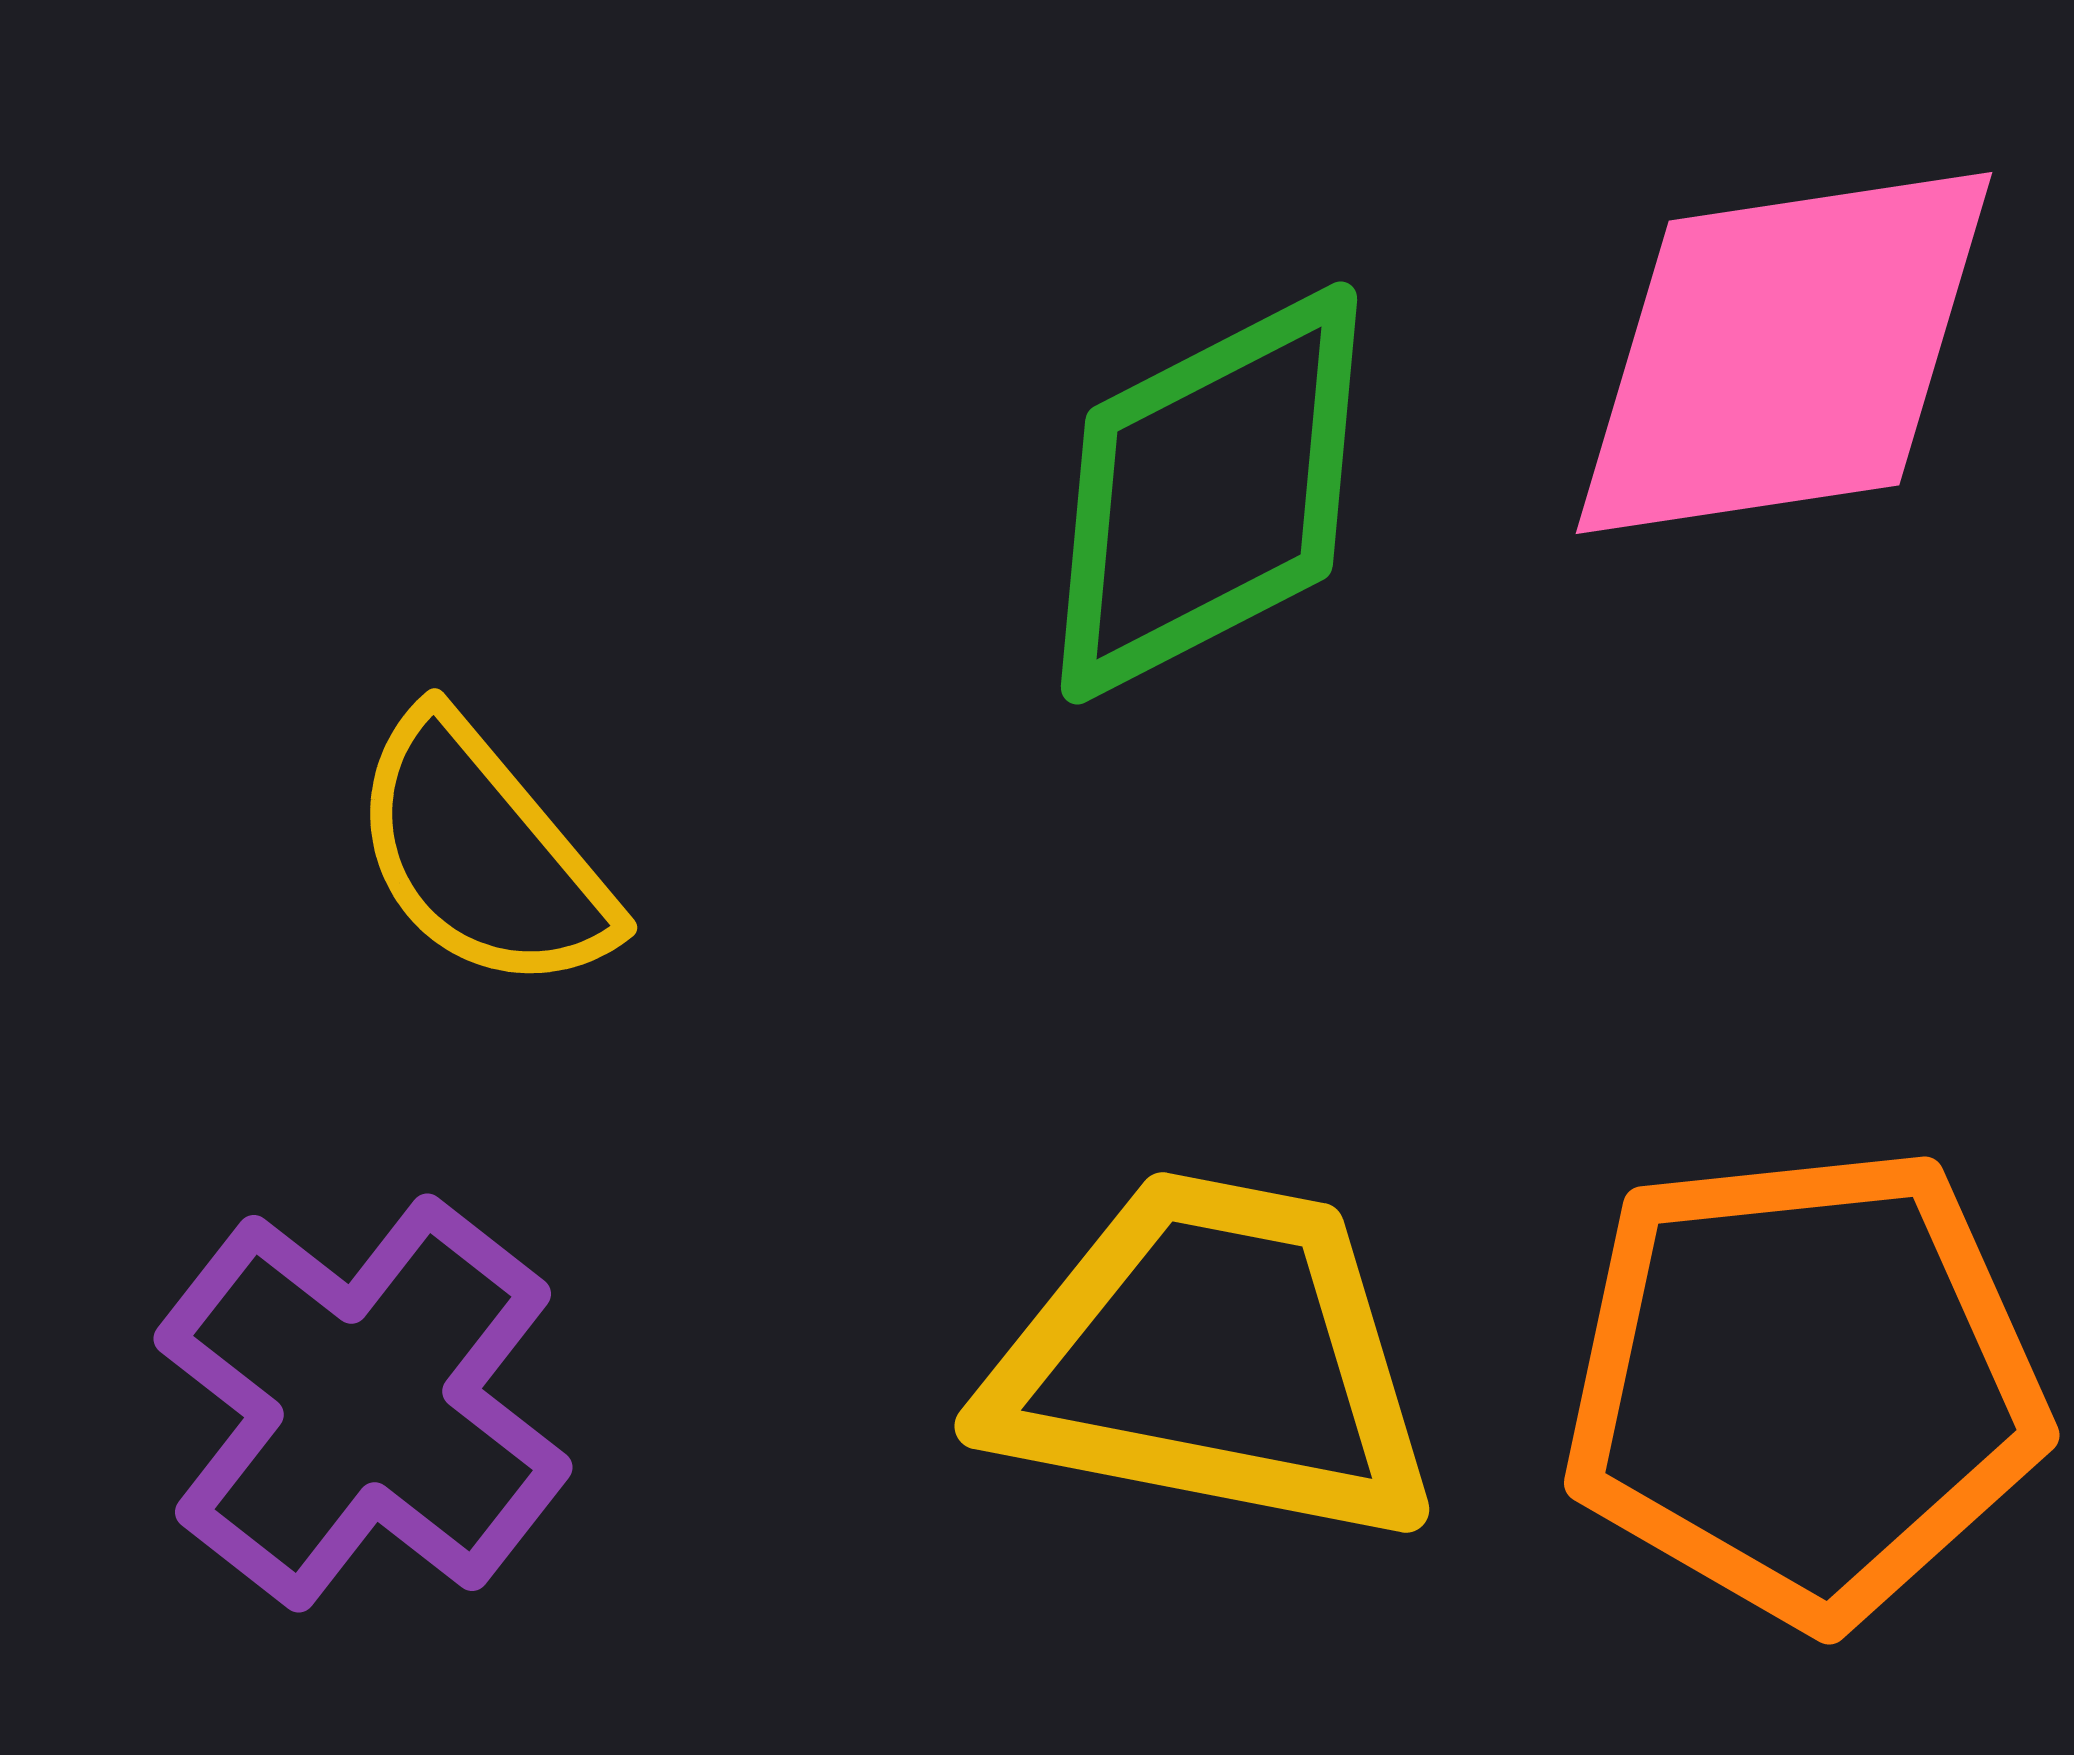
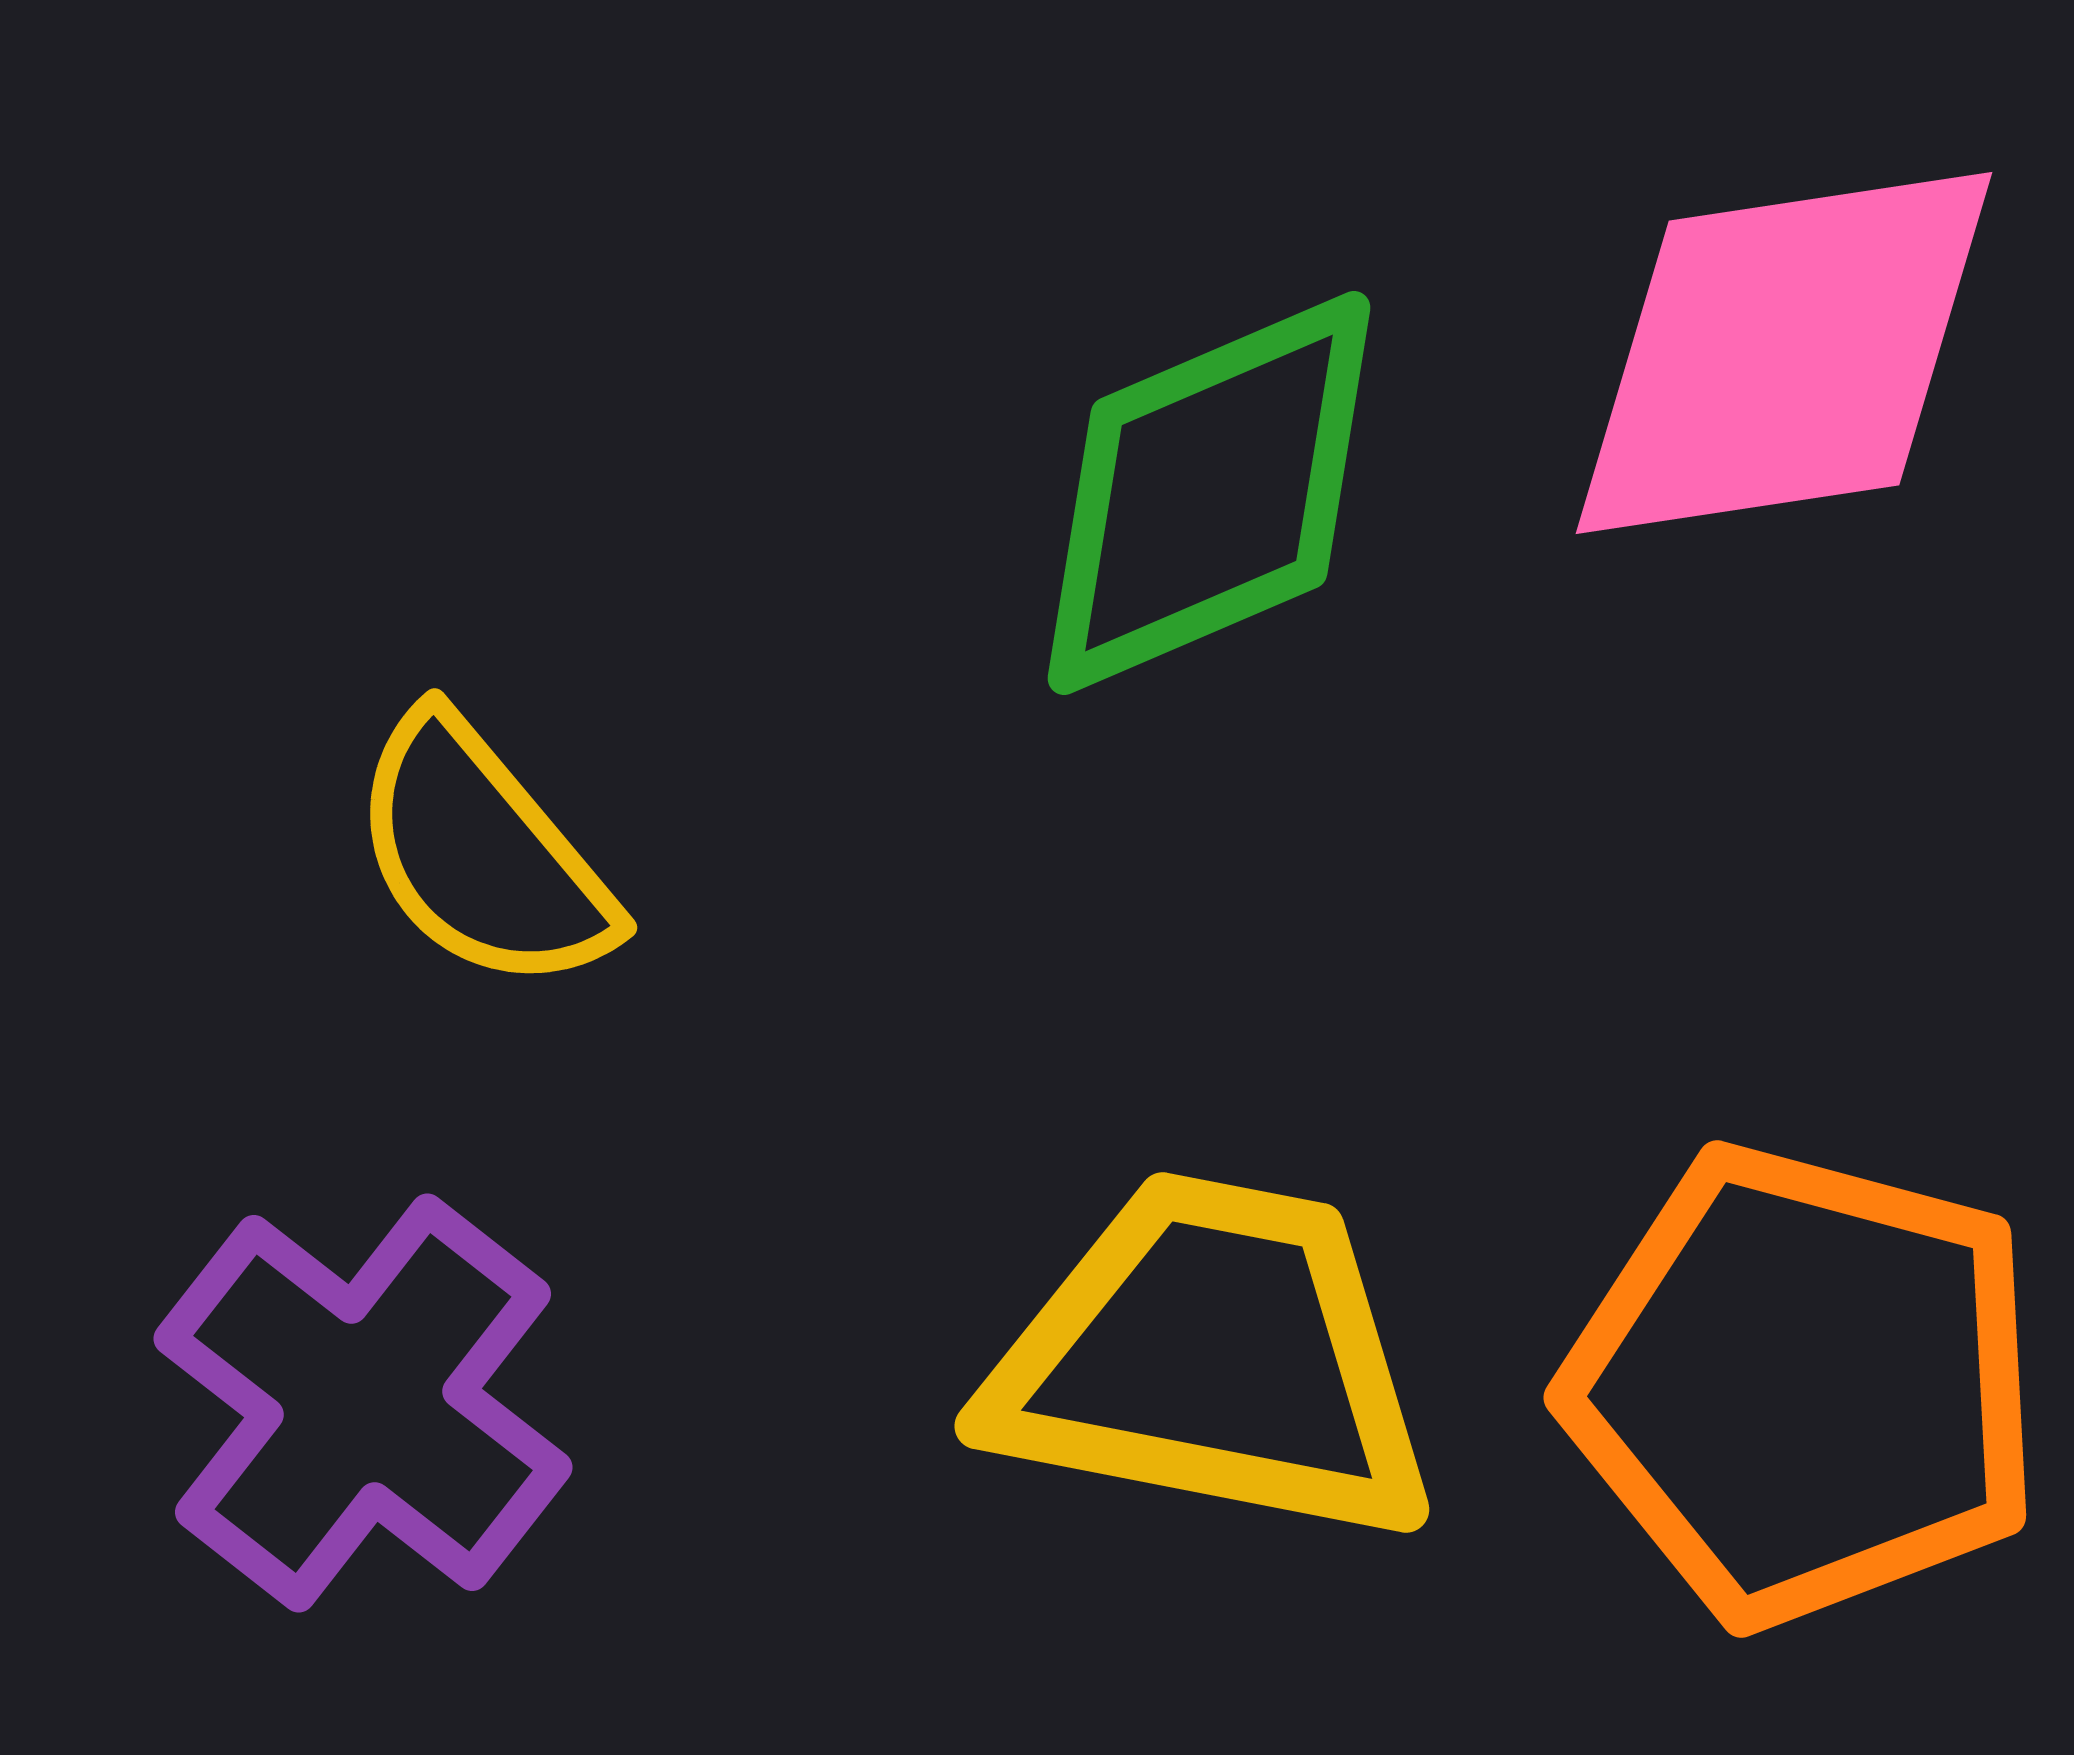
green diamond: rotated 4 degrees clockwise
orange pentagon: rotated 21 degrees clockwise
